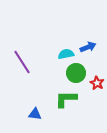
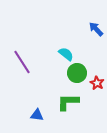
blue arrow: moved 8 px right, 18 px up; rotated 112 degrees counterclockwise
cyan semicircle: rotated 49 degrees clockwise
green circle: moved 1 px right
green L-shape: moved 2 px right, 3 px down
blue triangle: moved 2 px right, 1 px down
